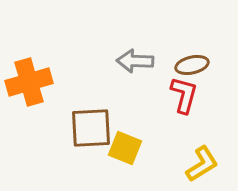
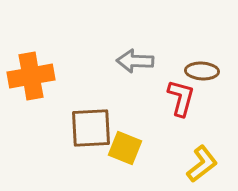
brown ellipse: moved 10 px right, 6 px down; rotated 16 degrees clockwise
orange cross: moved 2 px right, 6 px up; rotated 6 degrees clockwise
red L-shape: moved 3 px left, 3 px down
yellow L-shape: rotated 6 degrees counterclockwise
